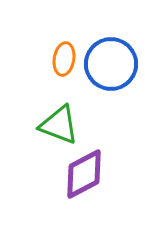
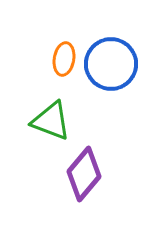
green triangle: moved 8 px left, 4 px up
purple diamond: rotated 22 degrees counterclockwise
